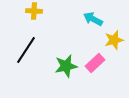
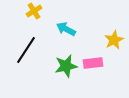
yellow cross: rotated 35 degrees counterclockwise
cyan arrow: moved 27 px left, 10 px down
yellow star: rotated 12 degrees counterclockwise
pink rectangle: moved 2 px left; rotated 36 degrees clockwise
